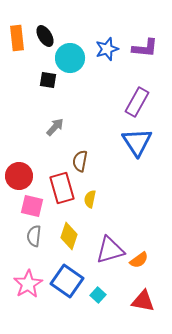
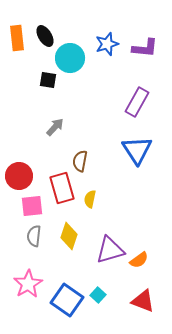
blue star: moved 5 px up
blue triangle: moved 8 px down
pink square: rotated 20 degrees counterclockwise
blue square: moved 19 px down
red triangle: rotated 10 degrees clockwise
